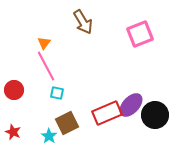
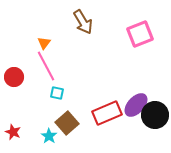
red circle: moved 13 px up
purple ellipse: moved 5 px right
brown square: rotated 15 degrees counterclockwise
